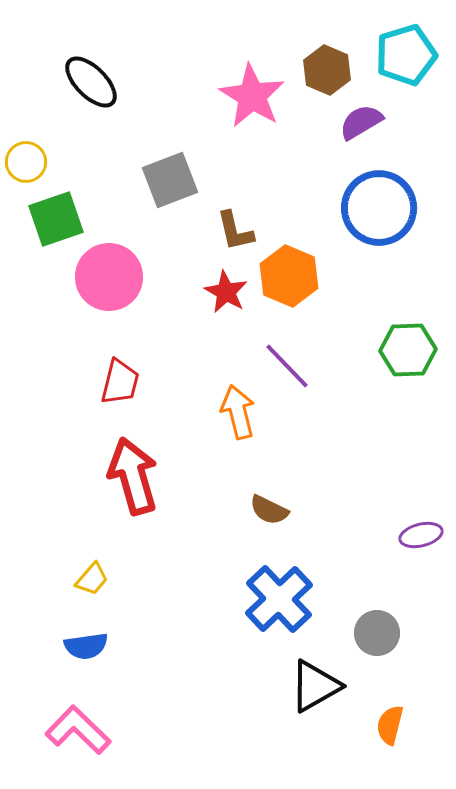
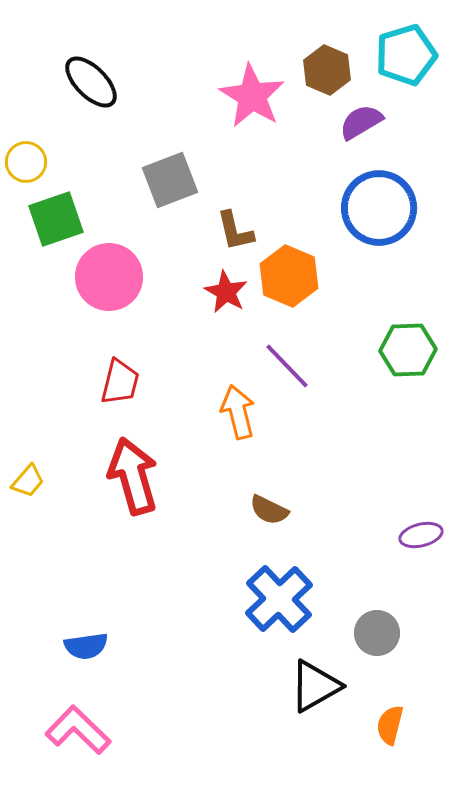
yellow trapezoid: moved 64 px left, 98 px up
